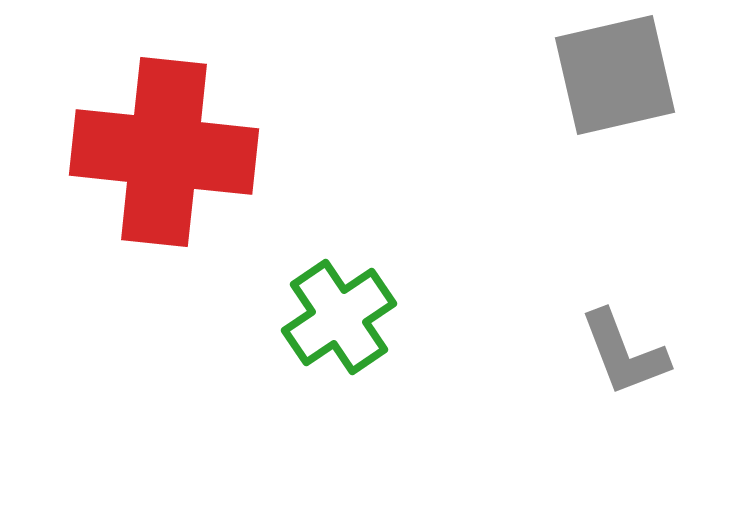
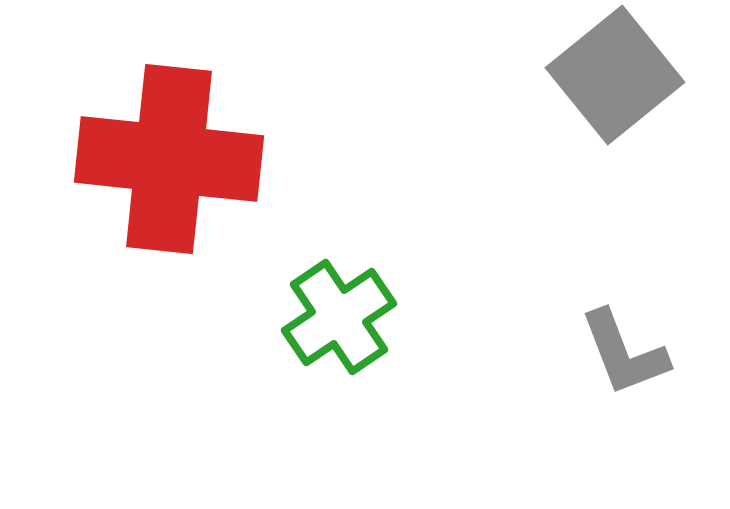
gray square: rotated 26 degrees counterclockwise
red cross: moved 5 px right, 7 px down
